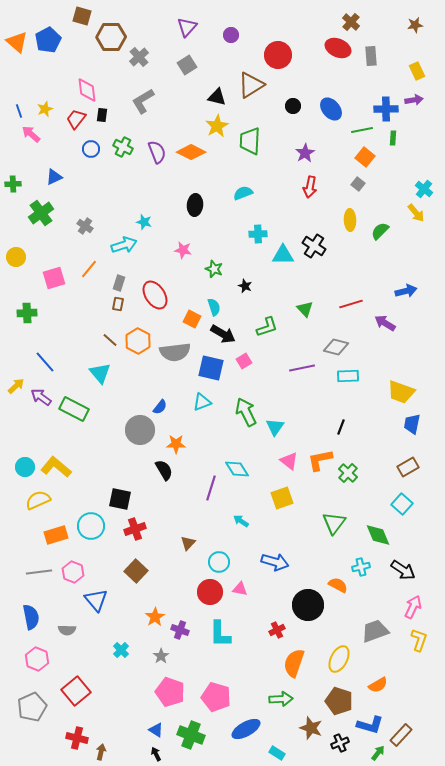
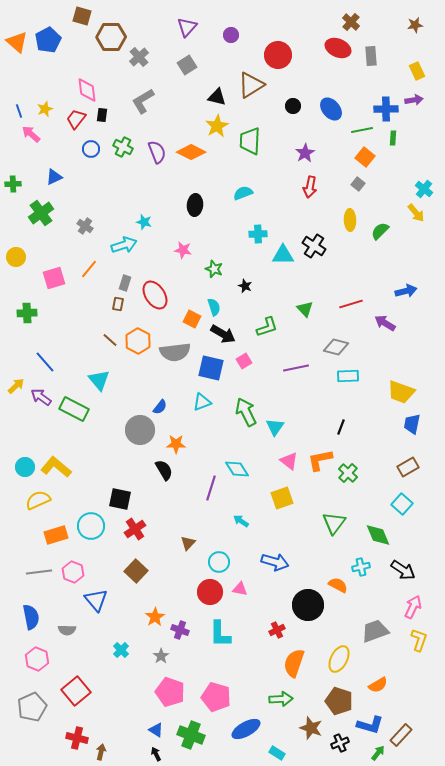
gray rectangle at (119, 283): moved 6 px right
purple line at (302, 368): moved 6 px left
cyan triangle at (100, 373): moved 1 px left, 7 px down
red cross at (135, 529): rotated 15 degrees counterclockwise
